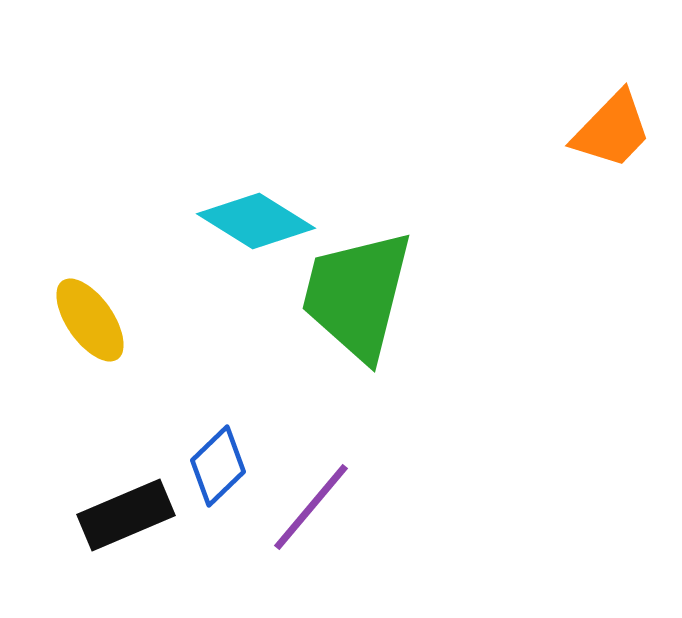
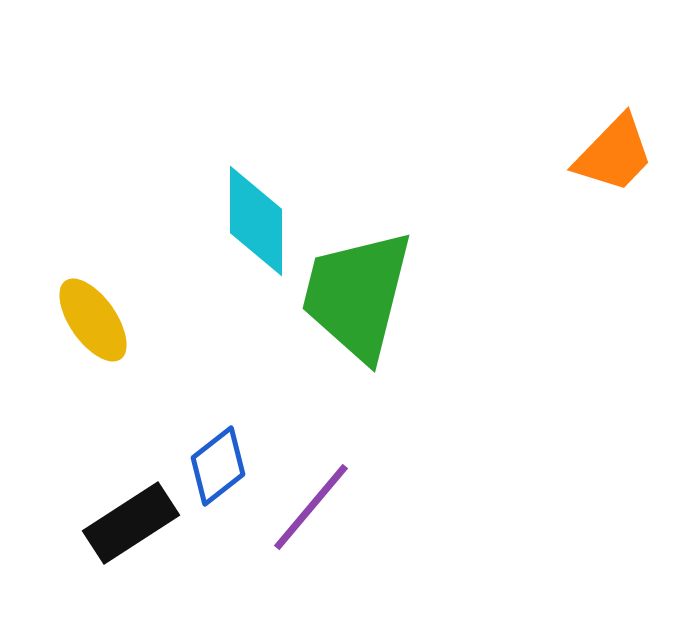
orange trapezoid: moved 2 px right, 24 px down
cyan diamond: rotated 58 degrees clockwise
yellow ellipse: moved 3 px right
blue diamond: rotated 6 degrees clockwise
black rectangle: moved 5 px right, 8 px down; rotated 10 degrees counterclockwise
